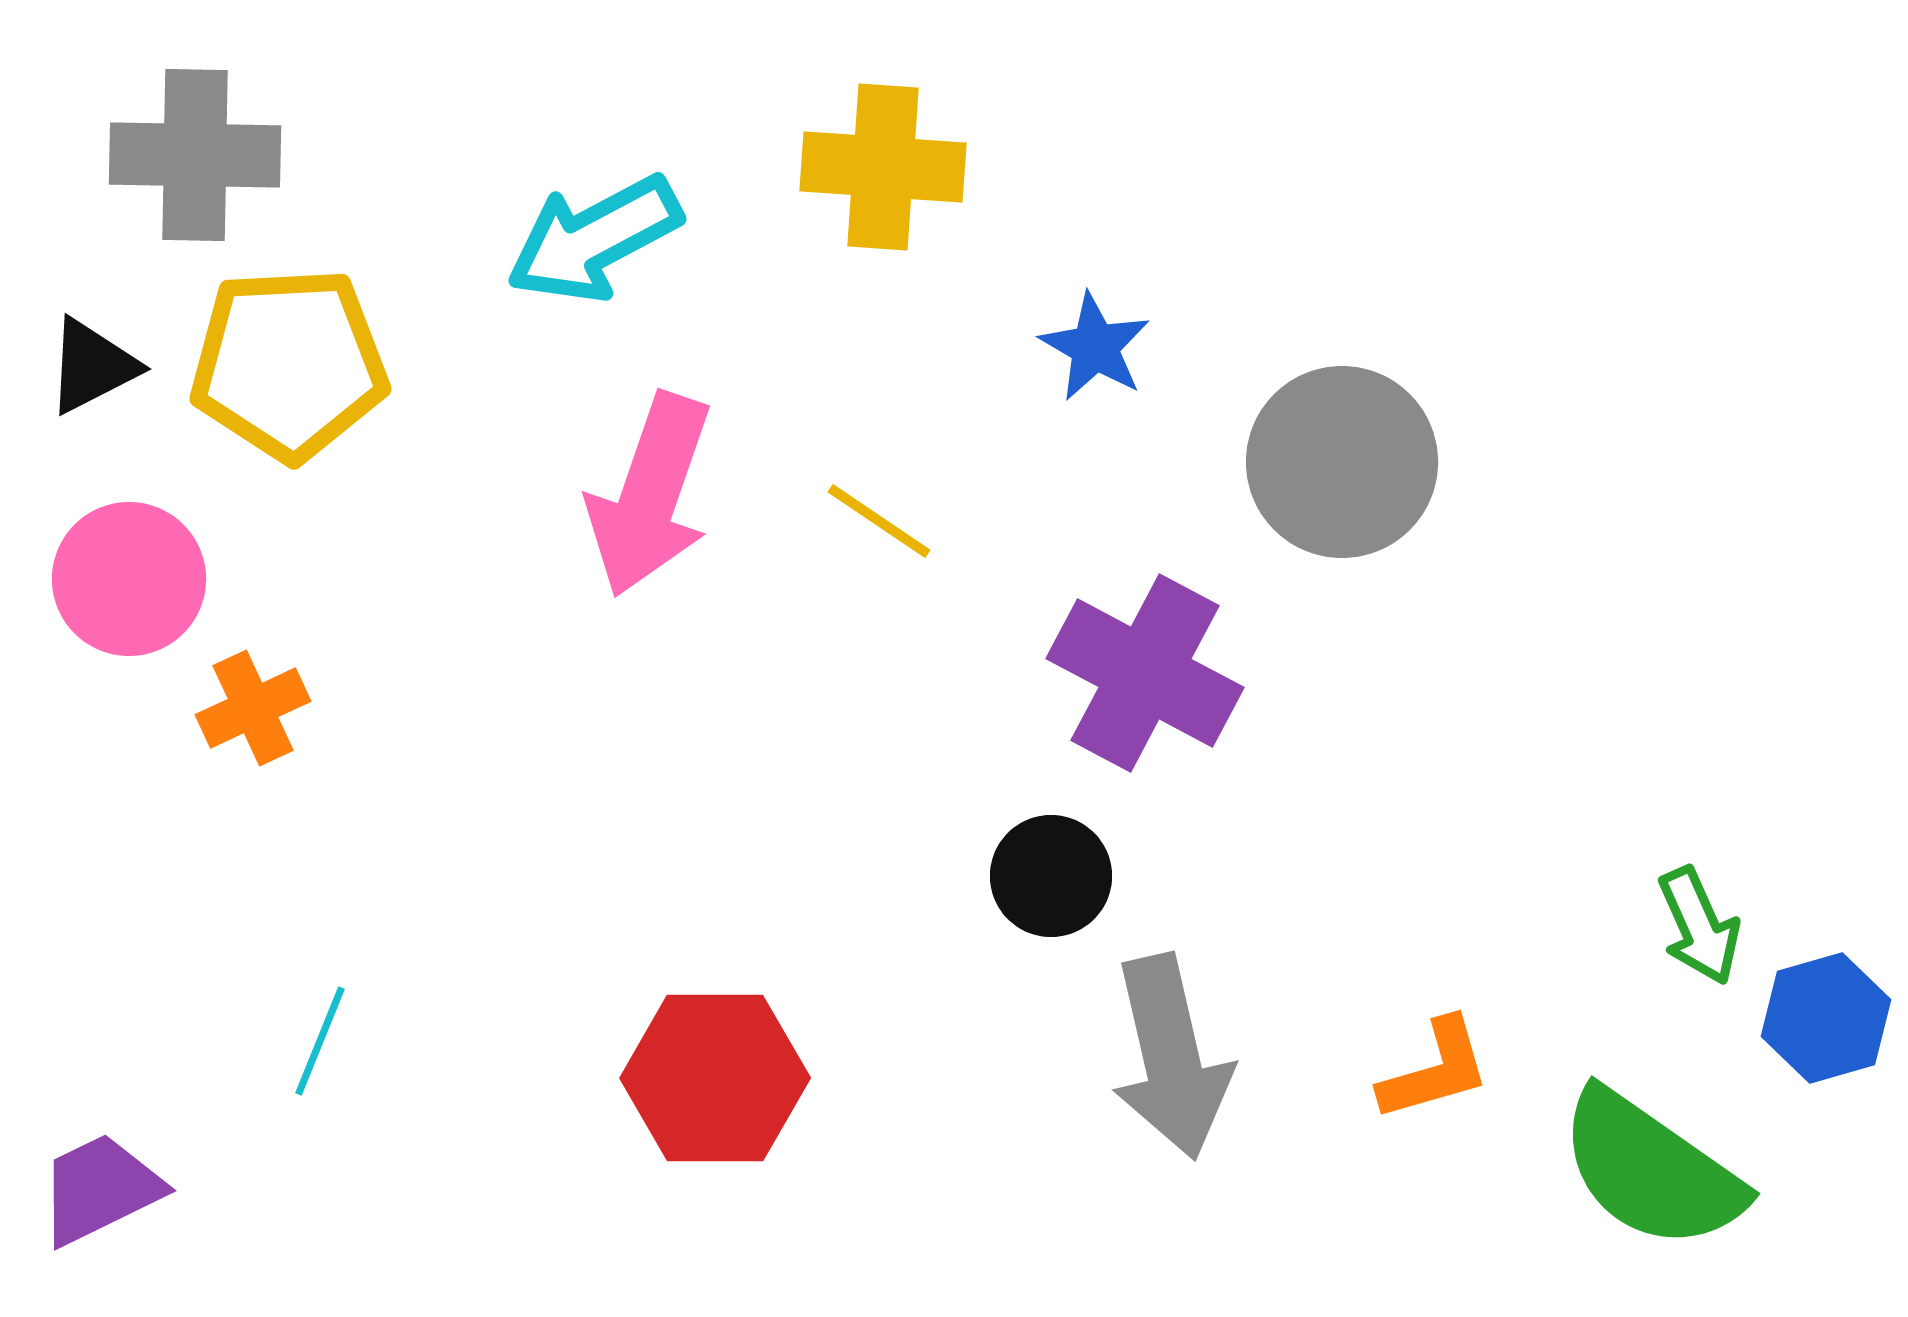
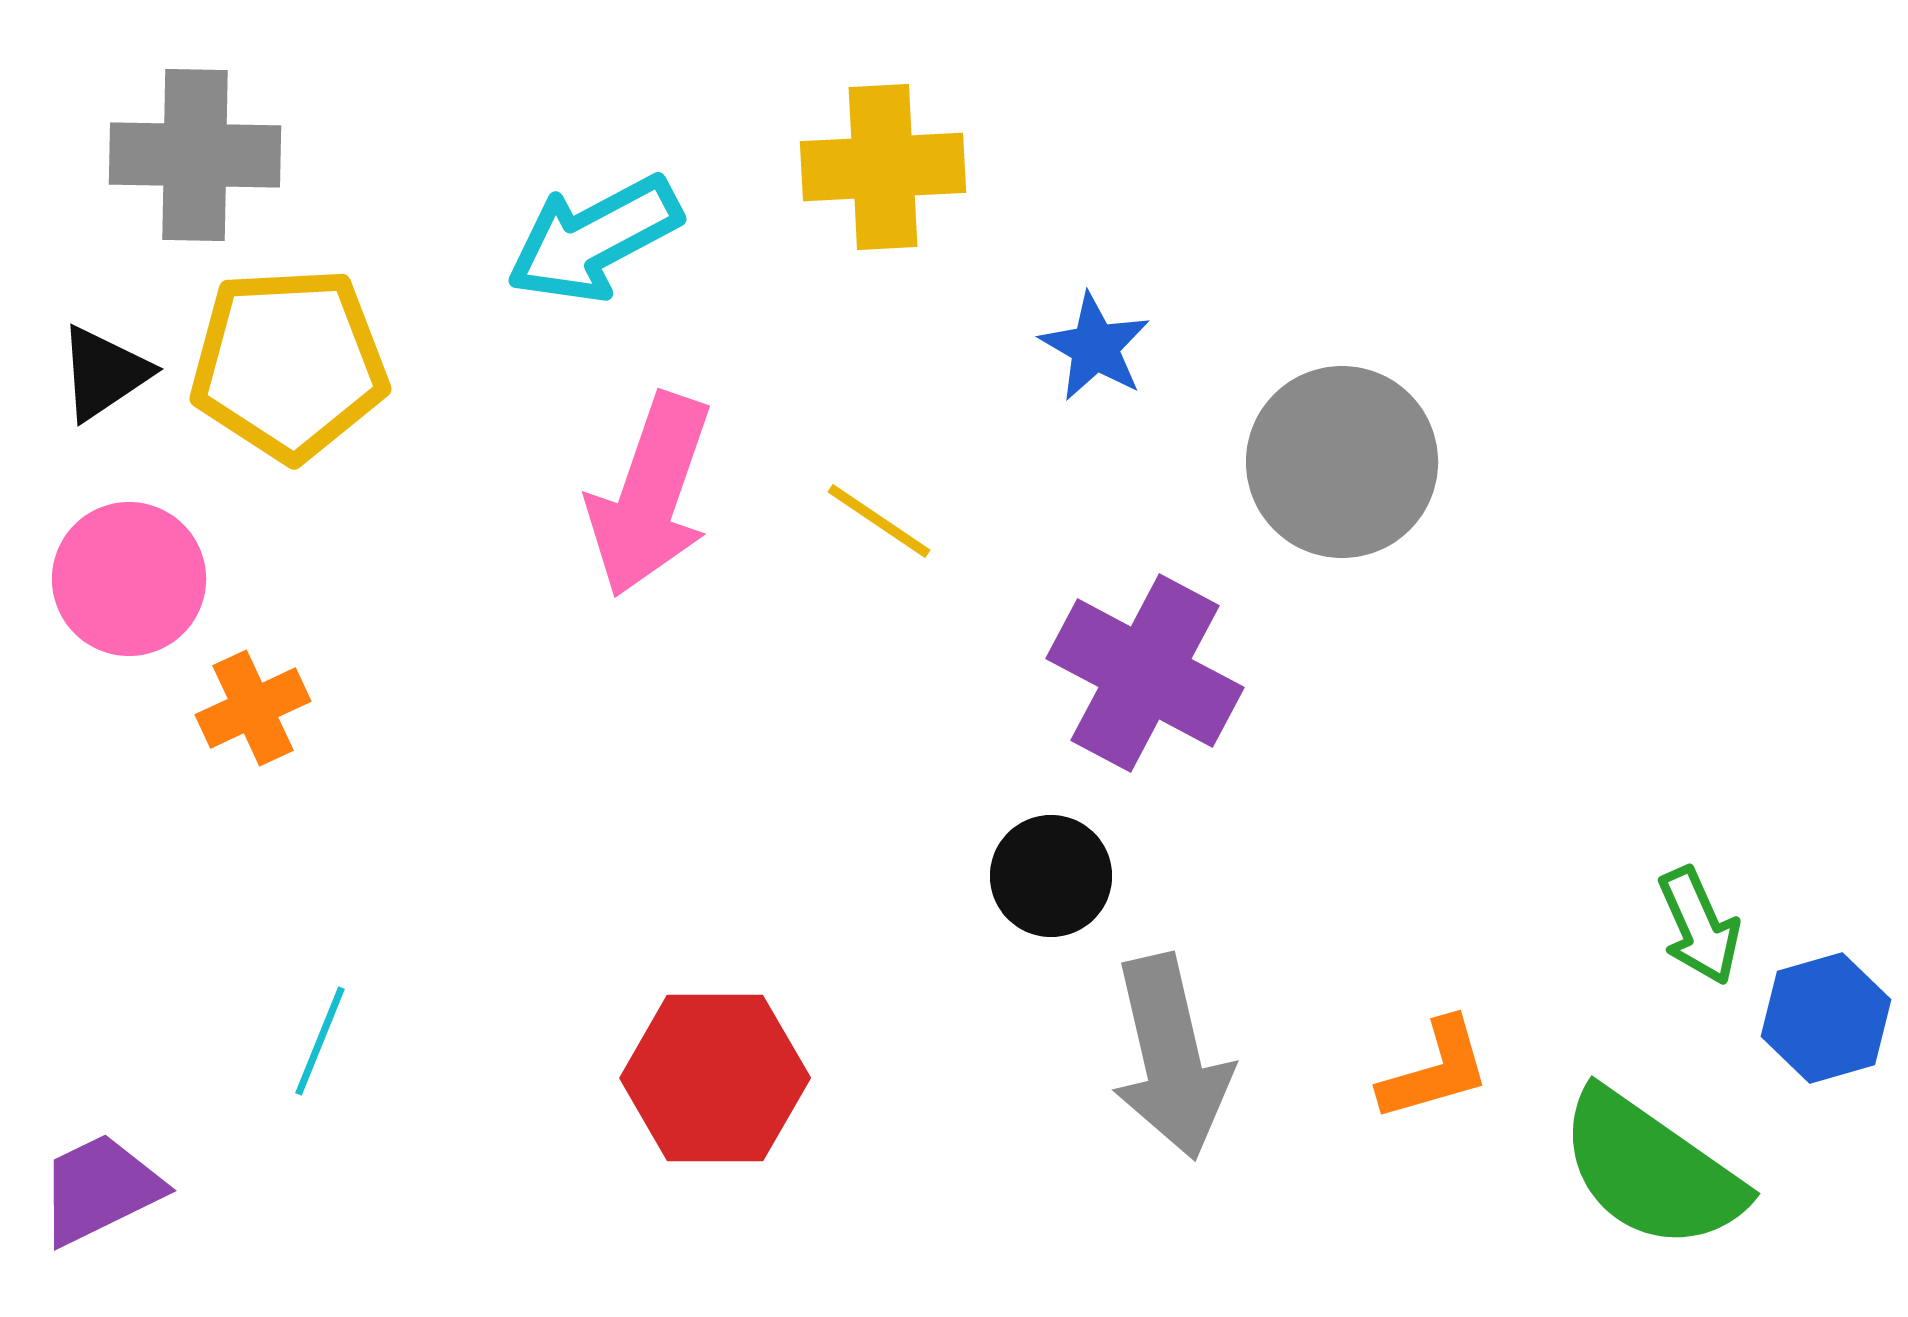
yellow cross: rotated 7 degrees counterclockwise
black triangle: moved 12 px right, 7 px down; rotated 7 degrees counterclockwise
